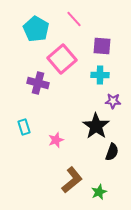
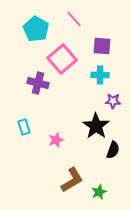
black semicircle: moved 1 px right, 2 px up
brown L-shape: rotated 8 degrees clockwise
